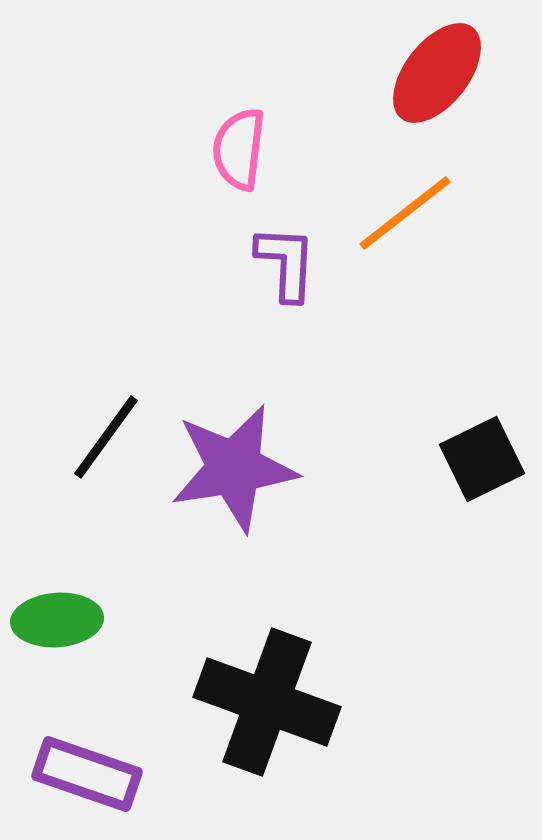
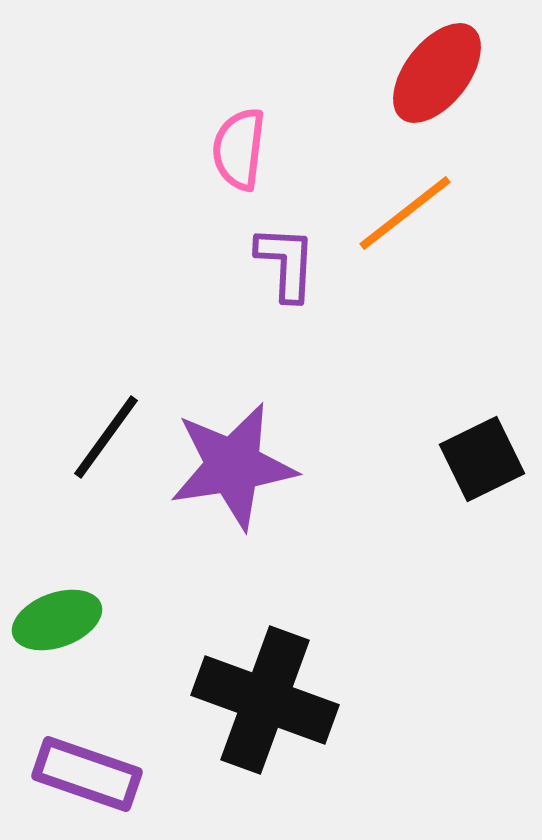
purple star: moved 1 px left, 2 px up
green ellipse: rotated 16 degrees counterclockwise
black cross: moved 2 px left, 2 px up
